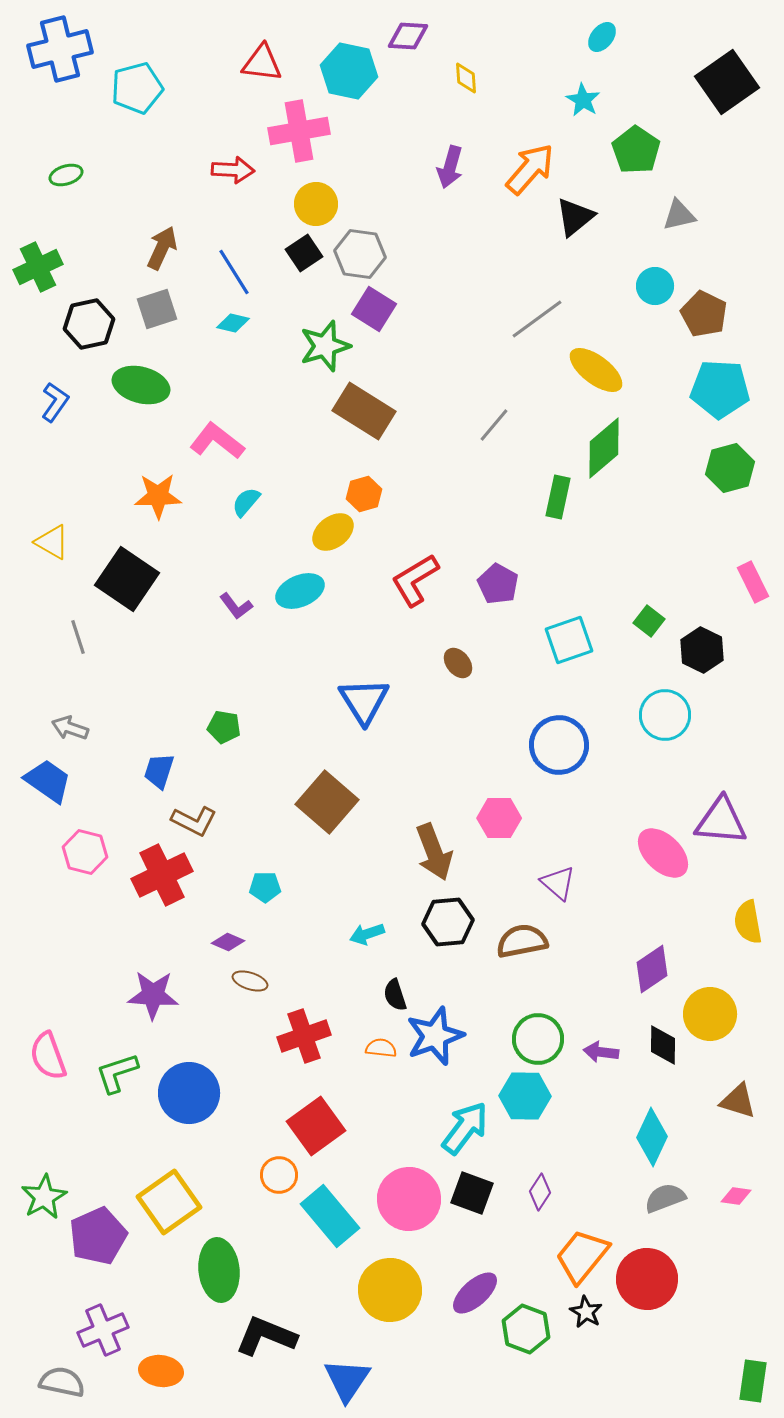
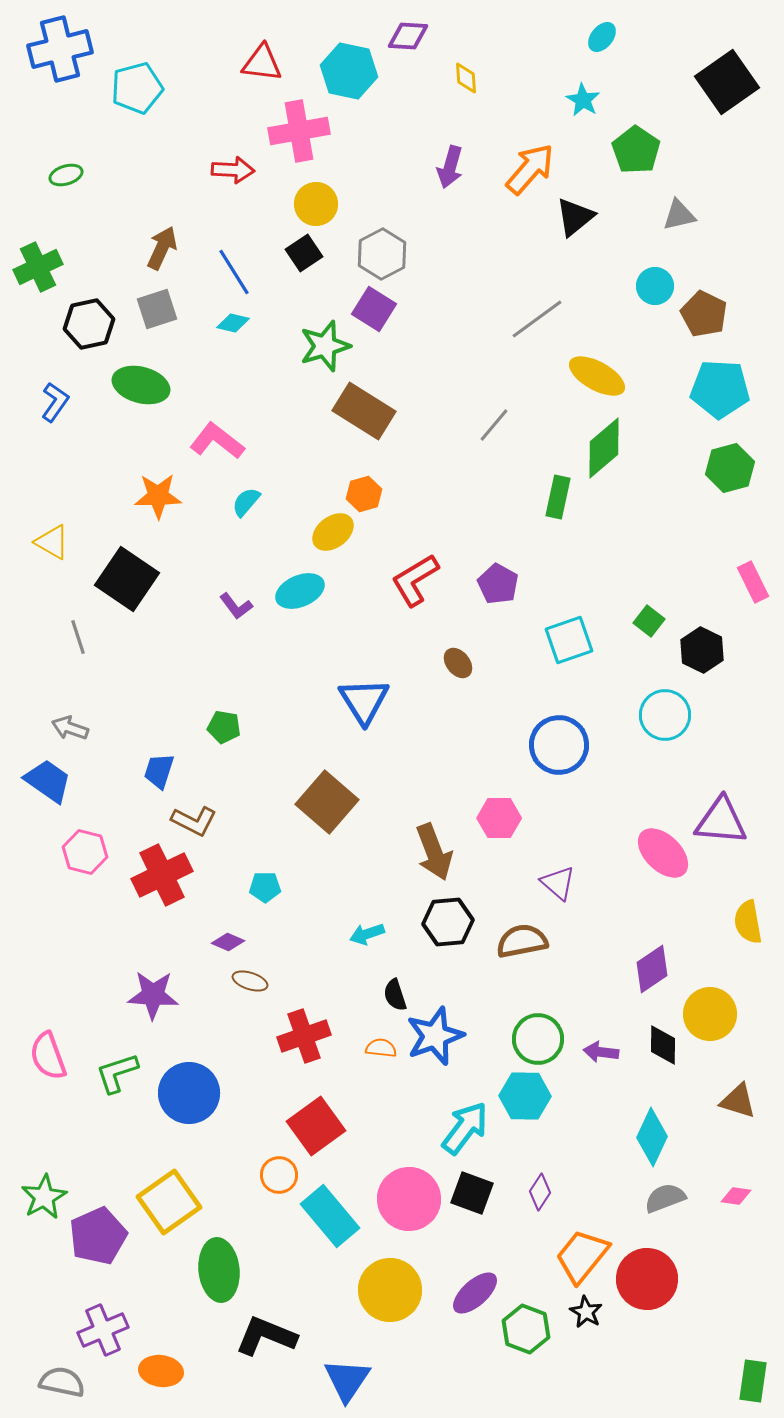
gray hexagon at (360, 254): moved 22 px right; rotated 24 degrees clockwise
yellow ellipse at (596, 370): moved 1 px right, 6 px down; rotated 8 degrees counterclockwise
